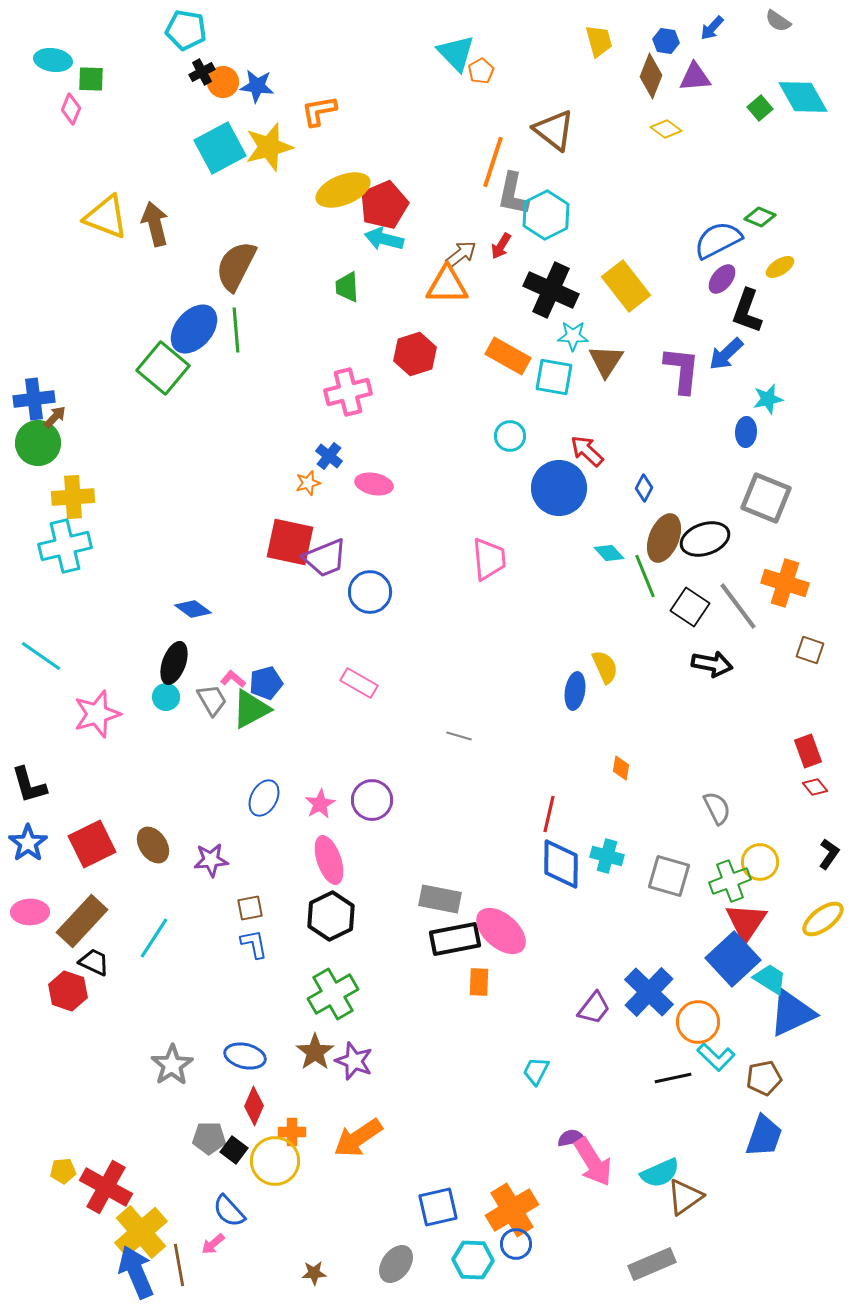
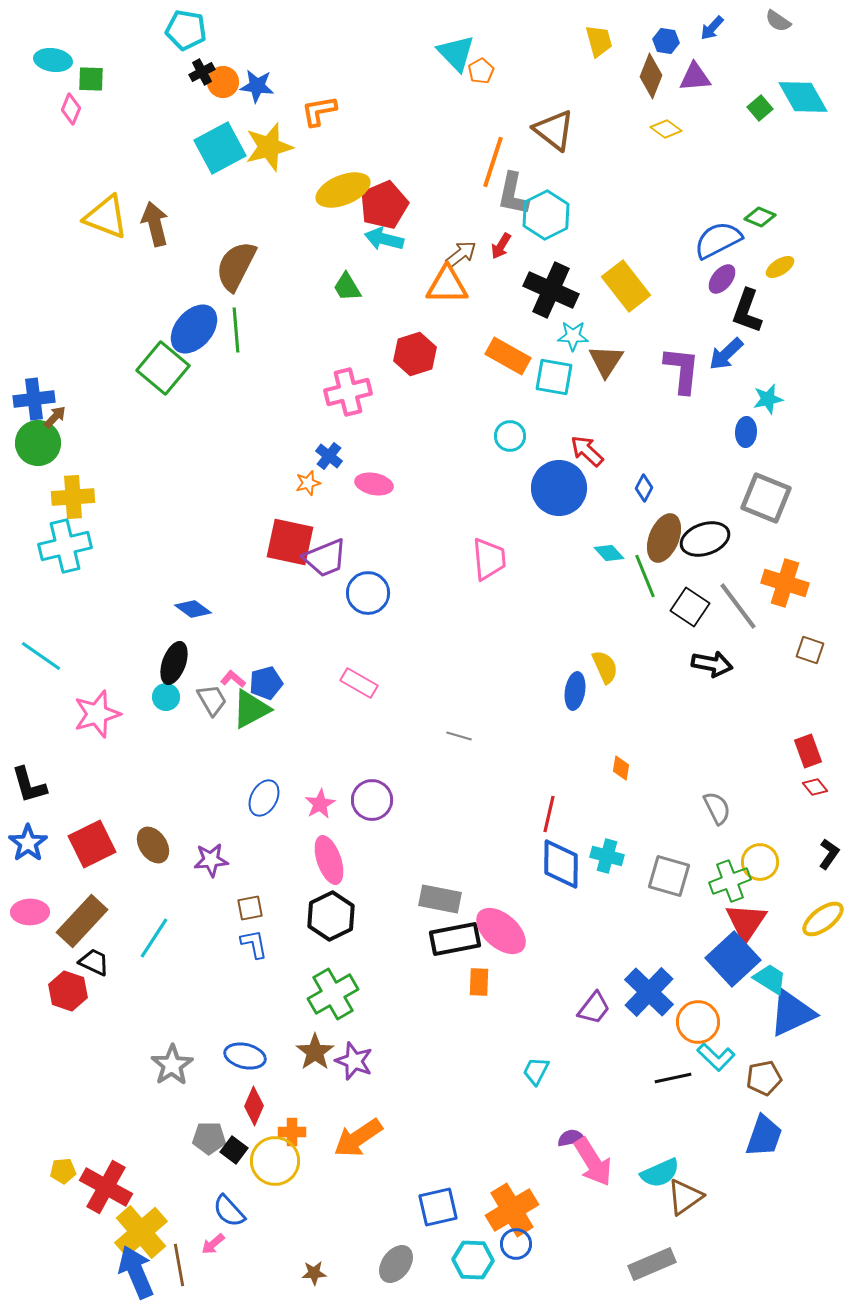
green trapezoid at (347, 287): rotated 28 degrees counterclockwise
blue circle at (370, 592): moved 2 px left, 1 px down
